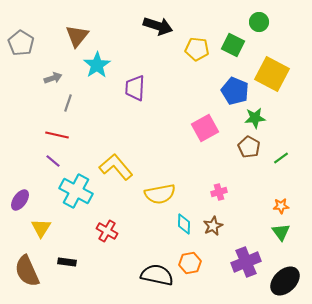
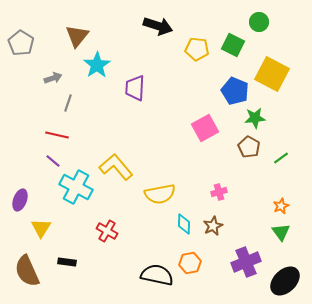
cyan cross: moved 4 px up
purple ellipse: rotated 15 degrees counterclockwise
orange star: rotated 21 degrees counterclockwise
